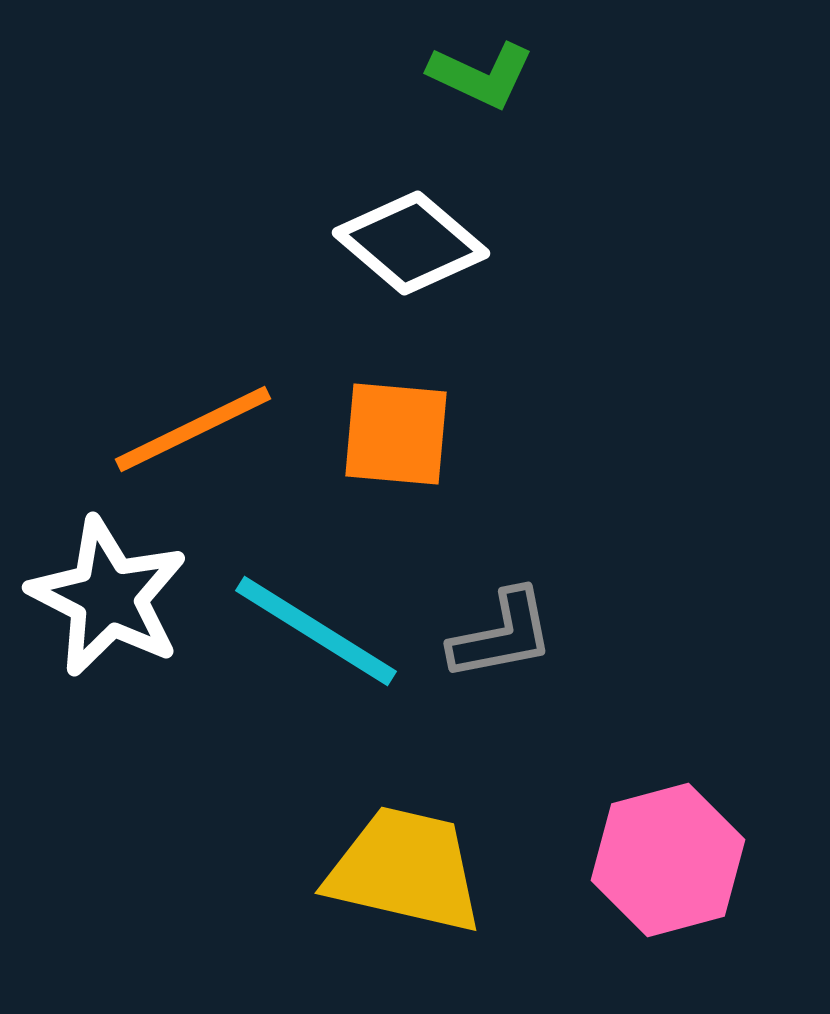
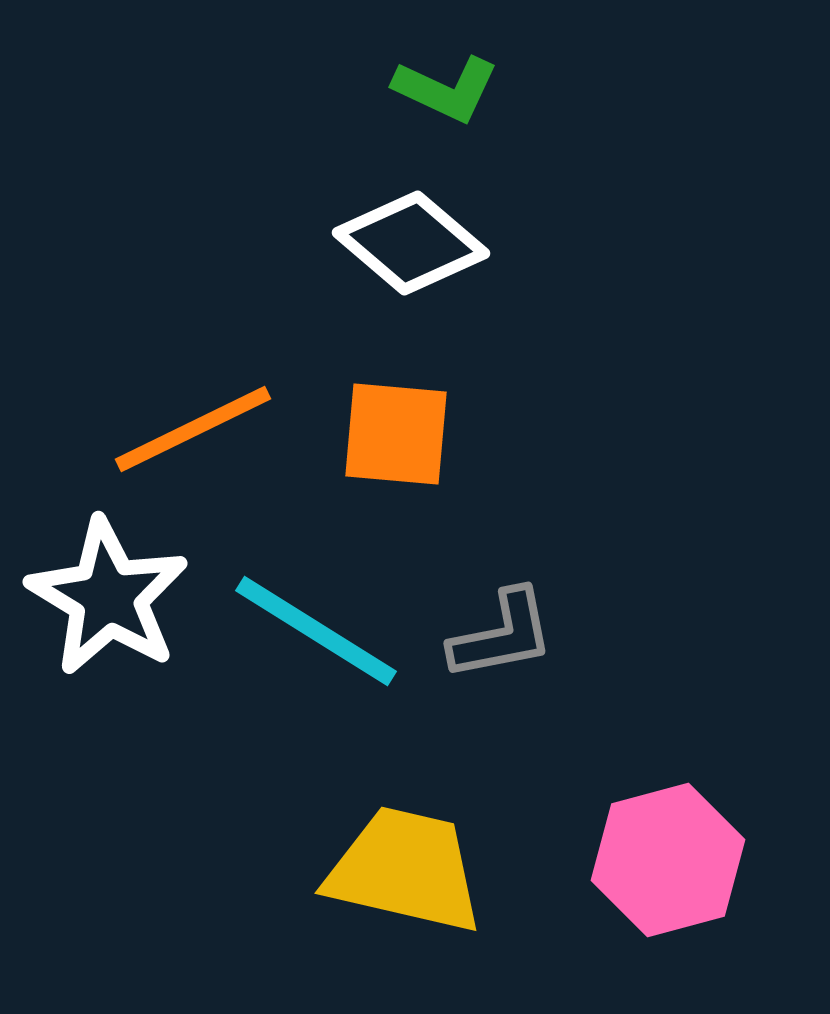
green L-shape: moved 35 px left, 14 px down
white star: rotated 4 degrees clockwise
